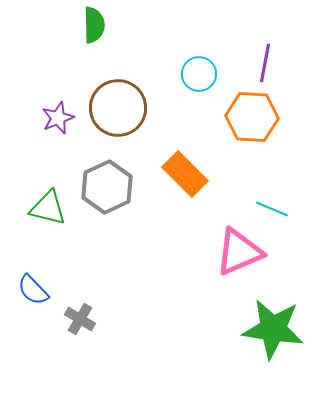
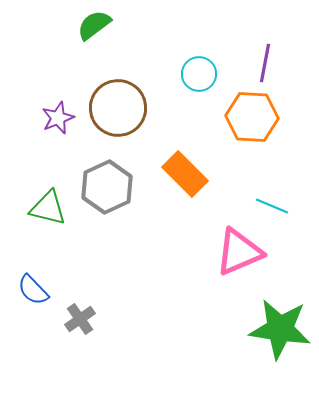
green semicircle: rotated 126 degrees counterclockwise
cyan line: moved 3 px up
gray cross: rotated 24 degrees clockwise
green star: moved 7 px right
